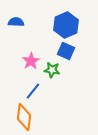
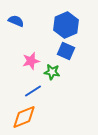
blue semicircle: moved 1 px up; rotated 21 degrees clockwise
pink star: rotated 18 degrees clockwise
green star: moved 2 px down
blue line: rotated 18 degrees clockwise
orange diamond: rotated 60 degrees clockwise
